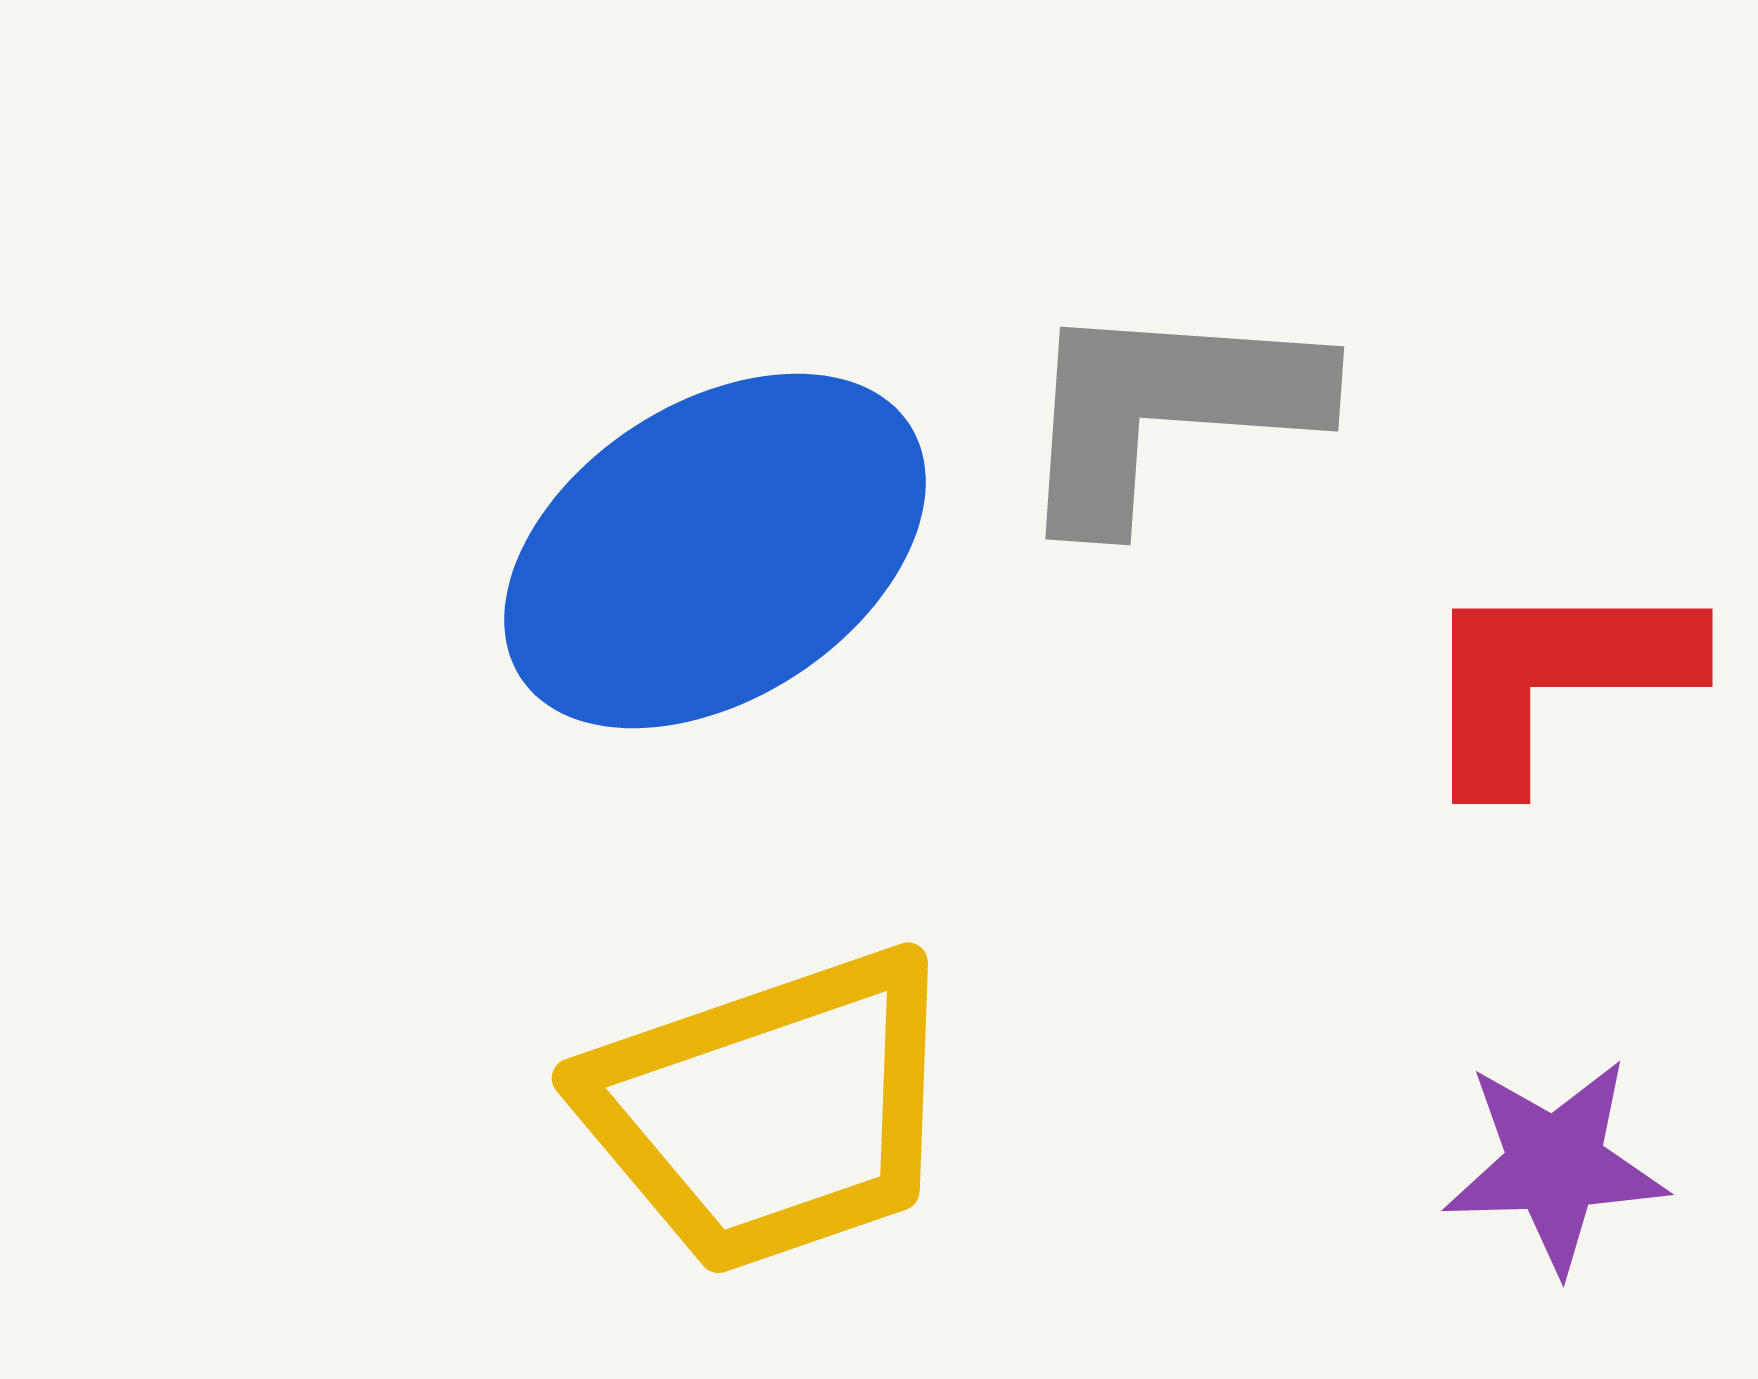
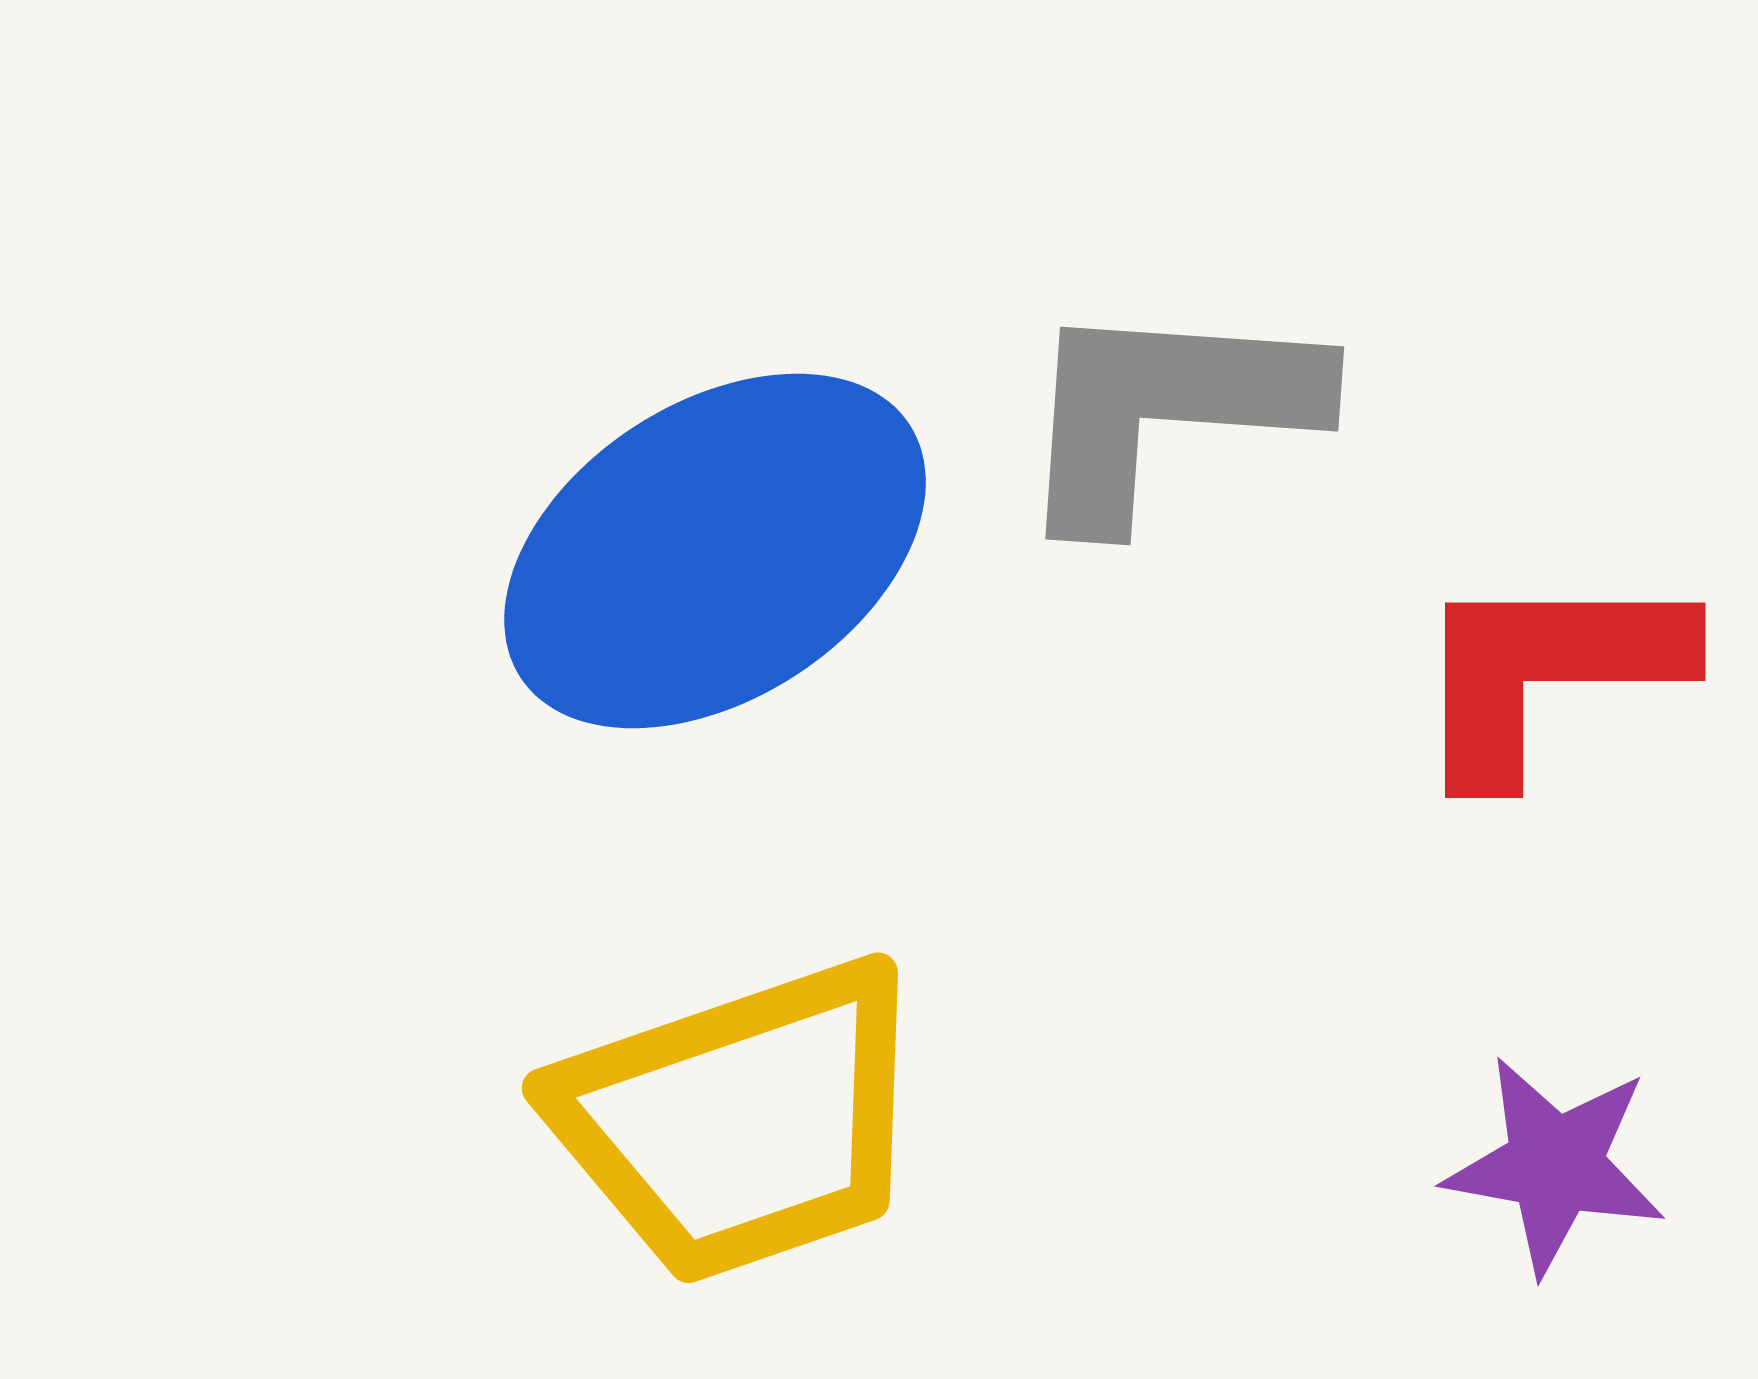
red L-shape: moved 7 px left, 6 px up
yellow trapezoid: moved 30 px left, 10 px down
purple star: rotated 12 degrees clockwise
